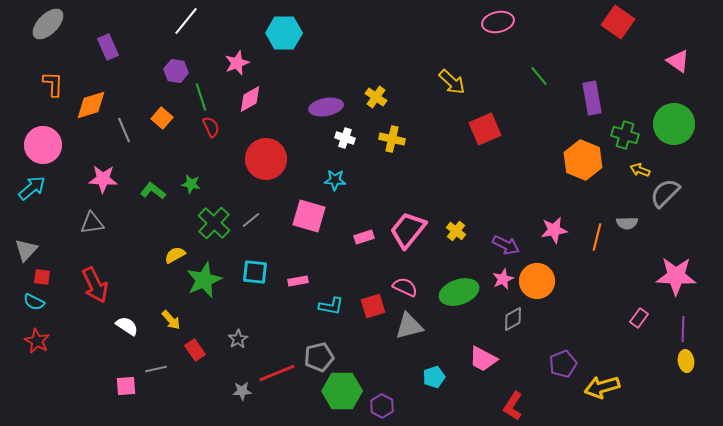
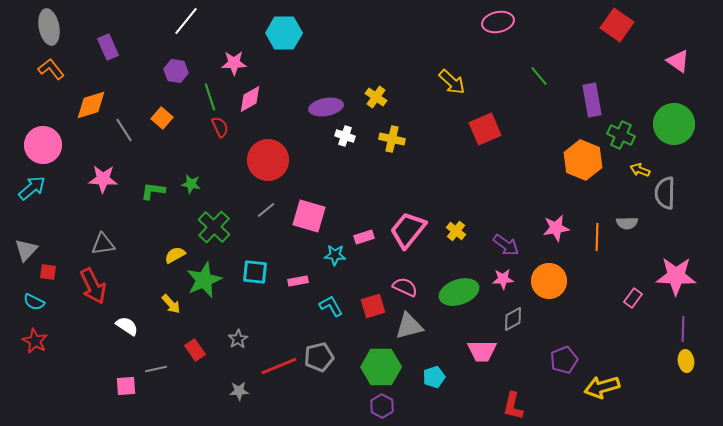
red square at (618, 22): moved 1 px left, 3 px down
gray ellipse at (48, 24): moved 1 px right, 3 px down; rotated 56 degrees counterclockwise
pink star at (237, 63): moved 3 px left; rotated 20 degrees clockwise
orange L-shape at (53, 84): moved 2 px left, 15 px up; rotated 40 degrees counterclockwise
green line at (201, 97): moved 9 px right
purple rectangle at (592, 98): moved 2 px down
red semicircle at (211, 127): moved 9 px right
gray line at (124, 130): rotated 10 degrees counterclockwise
green cross at (625, 135): moved 4 px left; rotated 8 degrees clockwise
white cross at (345, 138): moved 2 px up
red circle at (266, 159): moved 2 px right, 1 px down
cyan star at (335, 180): moved 75 px down
green L-shape at (153, 191): rotated 30 degrees counterclockwise
gray semicircle at (665, 193): rotated 44 degrees counterclockwise
gray line at (251, 220): moved 15 px right, 10 px up
gray triangle at (92, 223): moved 11 px right, 21 px down
green cross at (214, 223): moved 4 px down
pink star at (554, 230): moved 2 px right, 2 px up
orange line at (597, 237): rotated 12 degrees counterclockwise
purple arrow at (506, 245): rotated 8 degrees clockwise
red square at (42, 277): moved 6 px right, 5 px up
pink star at (503, 279): rotated 20 degrees clockwise
orange circle at (537, 281): moved 12 px right
red arrow at (95, 285): moved 2 px left, 1 px down
cyan L-shape at (331, 306): rotated 130 degrees counterclockwise
pink rectangle at (639, 318): moved 6 px left, 20 px up
yellow arrow at (171, 320): moved 16 px up
red star at (37, 341): moved 2 px left
pink trapezoid at (483, 359): moved 1 px left, 8 px up; rotated 28 degrees counterclockwise
purple pentagon at (563, 364): moved 1 px right, 4 px up
red line at (277, 373): moved 2 px right, 7 px up
gray star at (242, 391): moved 3 px left
green hexagon at (342, 391): moved 39 px right, 24 px up
red L-shape at (513, 406): rotated 20 degrees counterclockwise
